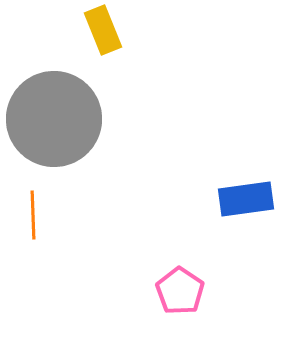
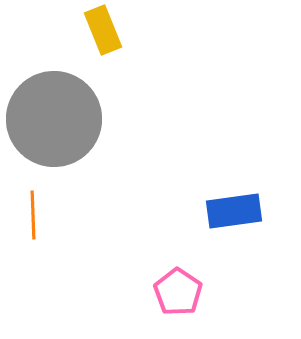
blue rectangle: moved 12 px left, 12 px down
pink pentagon: moved 2 px left, 1 px down
